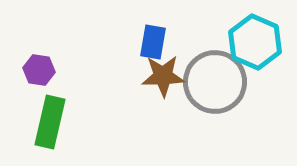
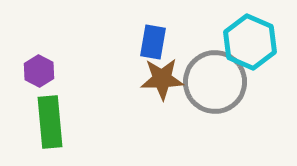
cyan hexagon: moved 5 px left
purple hexagon: moved 1 px down; rotated 20 degrees clockwise
brown star: moved 1 px left, 3 px down
green rectangle: rotated 18 degrees counterclockwise
